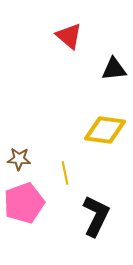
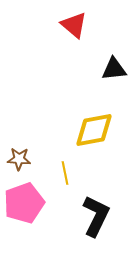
red triangle: moved 5 px right, 11 px up
yellow diamond: moved 11 px left; rotated 18 degrees counterclockwise
